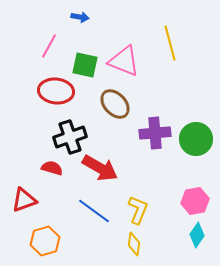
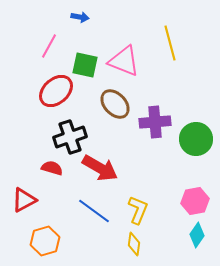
red ellipse: rotated 48 degrees counterclockwise
purple cross: moved 11 px up
red triangle: rotated 8 degrees counterclockwise
